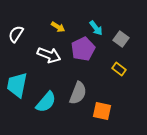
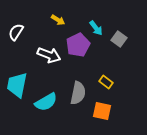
yellow arrow: moved 7 px up
white semicircle: moved 2 px up
gray square: moved 2 px left
purple pentagon: moved 5 px left, 4 px up
yellow rectangle: moved 13 px left, 13 px down
gray semicircle: rotated 10 degrees counterclockwise
cyan semicircle: rotated 20 degrees clockwise
